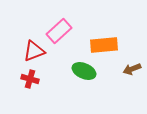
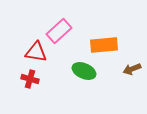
red triangle: moved 2 px right, 1 px down; rotated 30 degrees clockwise
